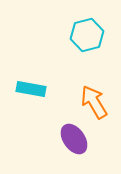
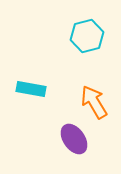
cyan hexagon: moved 1 px down
